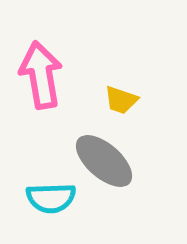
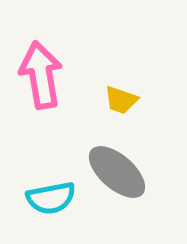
gray ellipse: moved 13 px right, 11 px down
cyan semicircle: rotated 9 degrees counterclockwise
